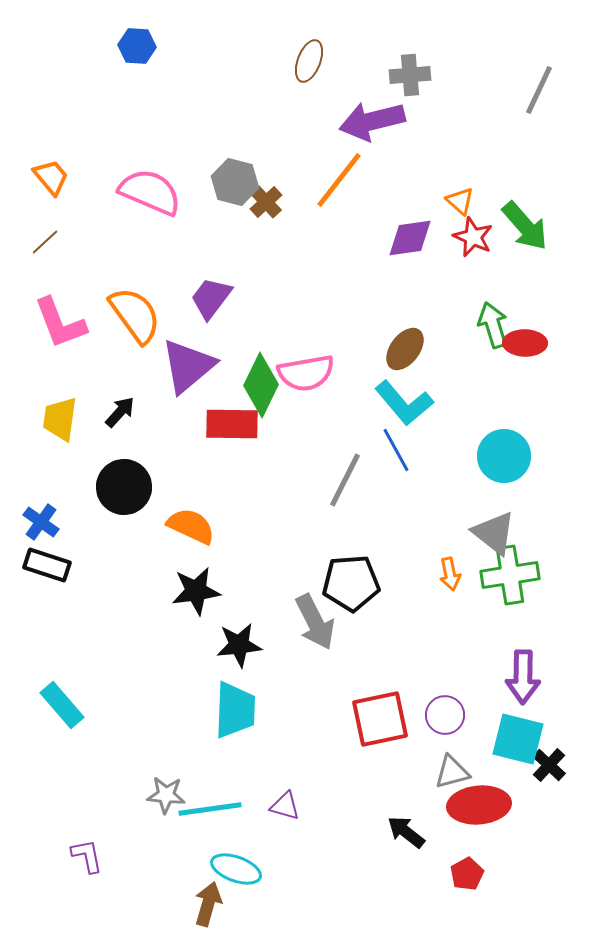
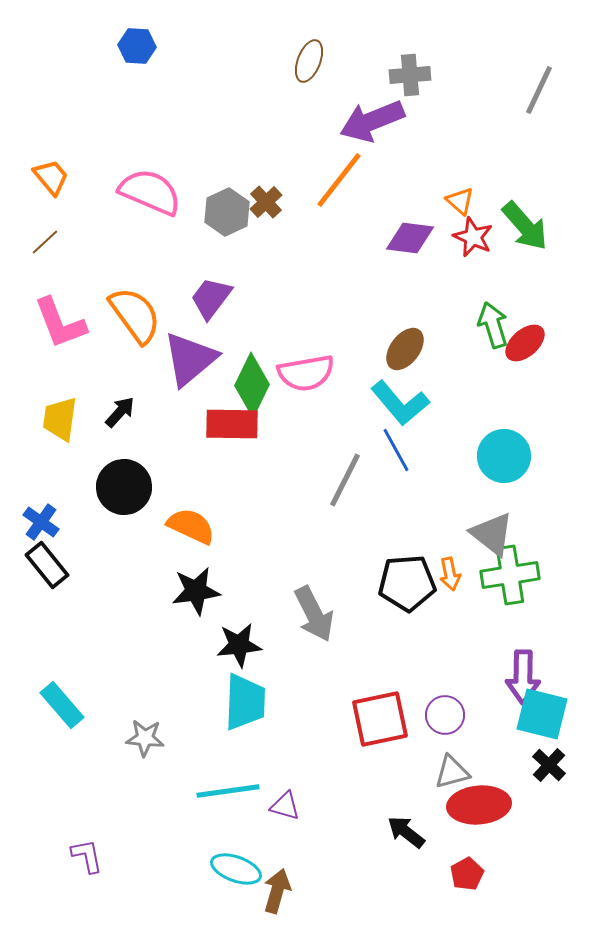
purple arrow at (372, 121): rotated 8 degrees counterclockwise
gray hexagon at (235, 182): moved 8 px left, 30 px down; rotated 21 degrees clockwise
purple diamond at (410, 238): rotated 15 degrees clockwise
red ellipse at (525, 343): rotated 42 degrees counterclockwise
purple triangle at (188, 366): moved 2 px right, 7 px up
green diamond at (261, 385): moved 9 px left
cyan L-shape at (404, 403): moved 4 px left
gray triangle at (494, 533): moved 2 px left, 1 px down
black rectangle at (47, 565): rotated 33 degrees clockwise
black pentagon at (351, 583): moved 56 px right
gray arrow at (315, 622): moved 1 px left, 8 px up
cyan trapezoid at (235, 710): moved 10 px right, 8 px up
cyan square at (518, 739): moved 24 px right, 25 px up
gray star at (166, 795): moved 21 px left, 57 px up
cyan line at (210, 809): moved 18 px right, 18 px up
brown arrow at (208, 904): moved 69 px right, 13 px up
